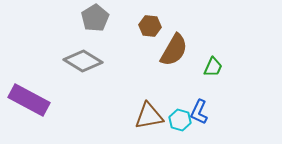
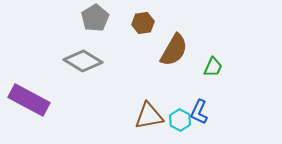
brown hexagon: moved 7 px left, 3 px up; rotated 15 degrees counterclockwise
cyan hexagon: rotated 10 degrees clockwise
